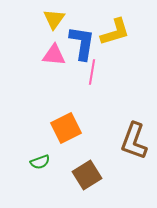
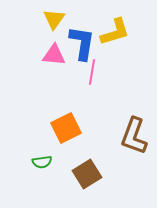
brown L-shape: moved 5 px up
green semicircle: moved 2 px right; rotated 12 degrees clockwise
brown square: moved 1 px up
